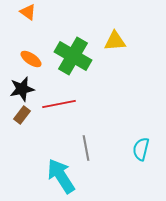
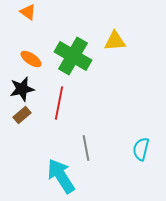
red line: moved 1 px up; rotated 68 degrees counterclockwise
brown rectangle: rotated 12 degrees clockwise
